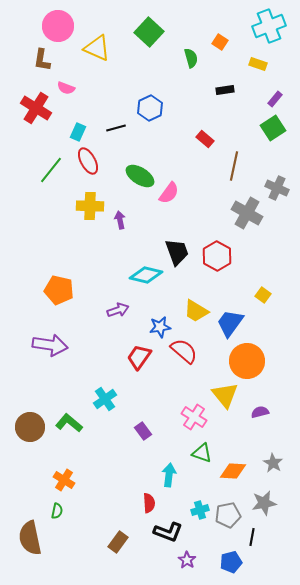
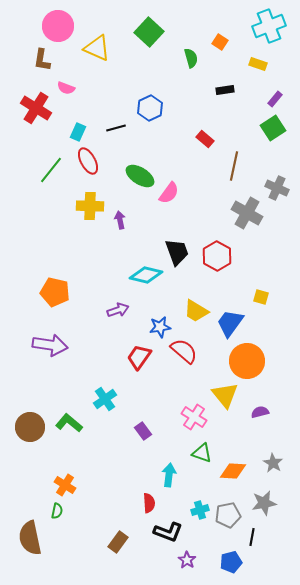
orange pentagon at (59, 290): moved 4 px left, 2 px down
yellow square at (263, 295): moved 2 px left, 2 px down; rotated 21 degrees counterclockwise
orange cross at (64, 480): moved 1 px right, 5 px down
